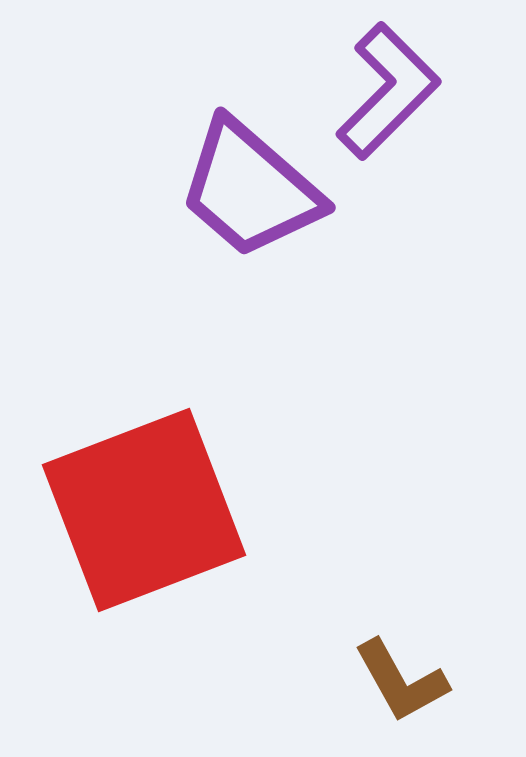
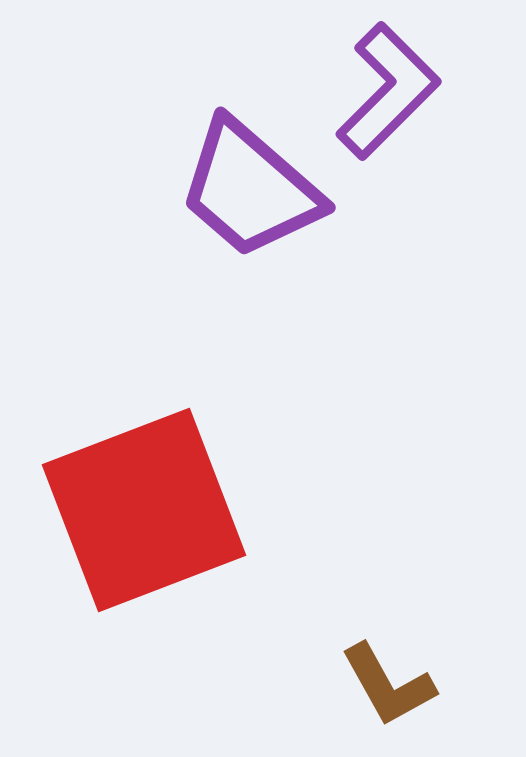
brown L-shape: moved 13 px left, 4 px down
